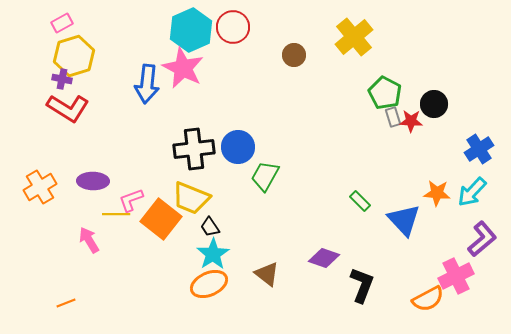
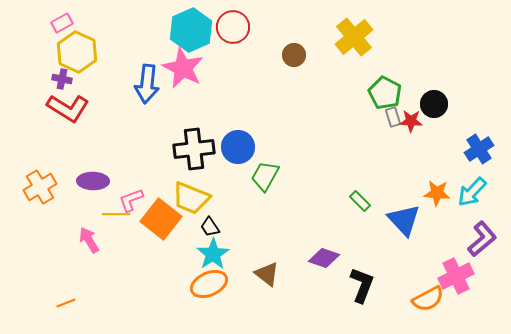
yellow hexagon: moved 3 px right, 4 px up; rotated 18 degrees counterclockwise
